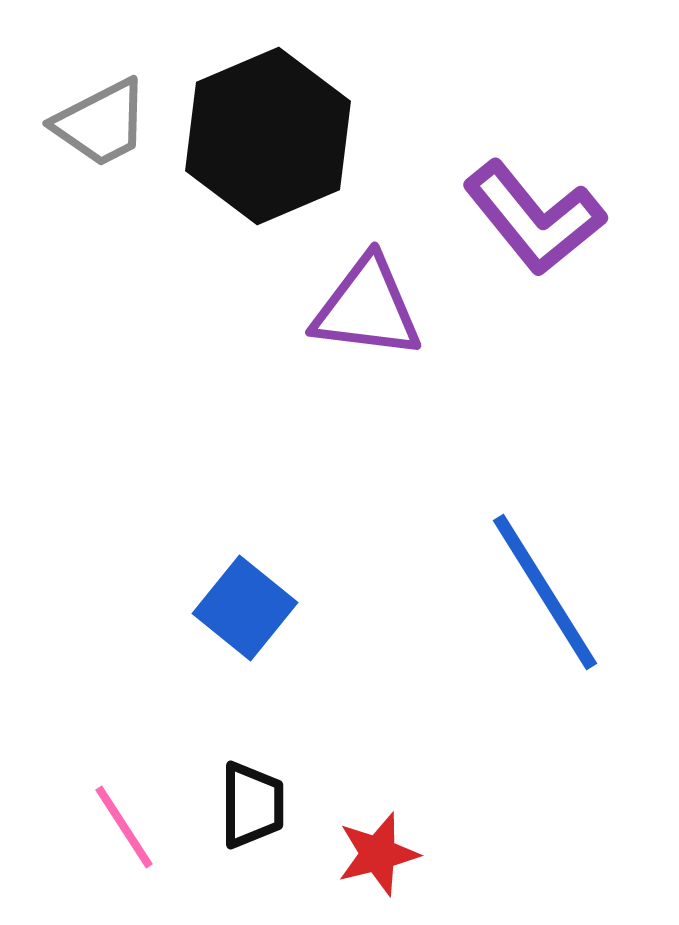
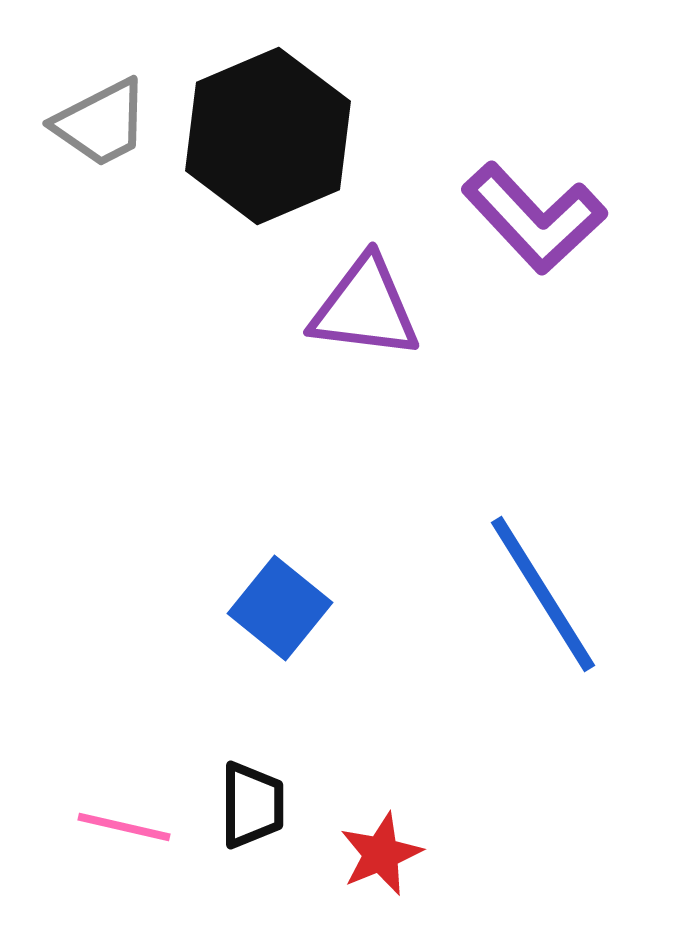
purple L-shape: rotated 4 degrees counterclockwise
purple triangle: moved 2 px left
blue line: moved 2 px left, 2 px down
blue square: moved 35 px right
pink line: rotated 44 degrees counterclockwise
red star: moved 3 px right; rotated 8 degrees counterclockwise
